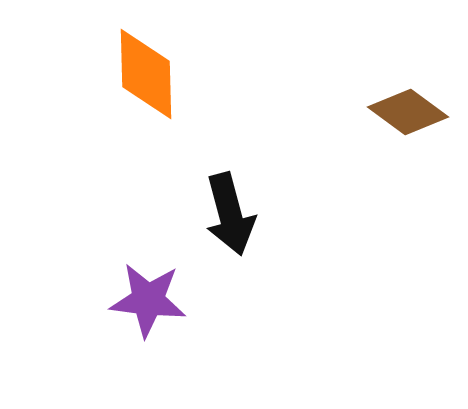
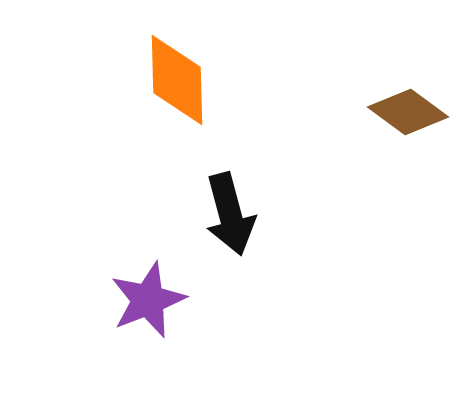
orange diamond: moved 31 px right, 6 px down
purple star: rotated 28 degrees counterclockwise
